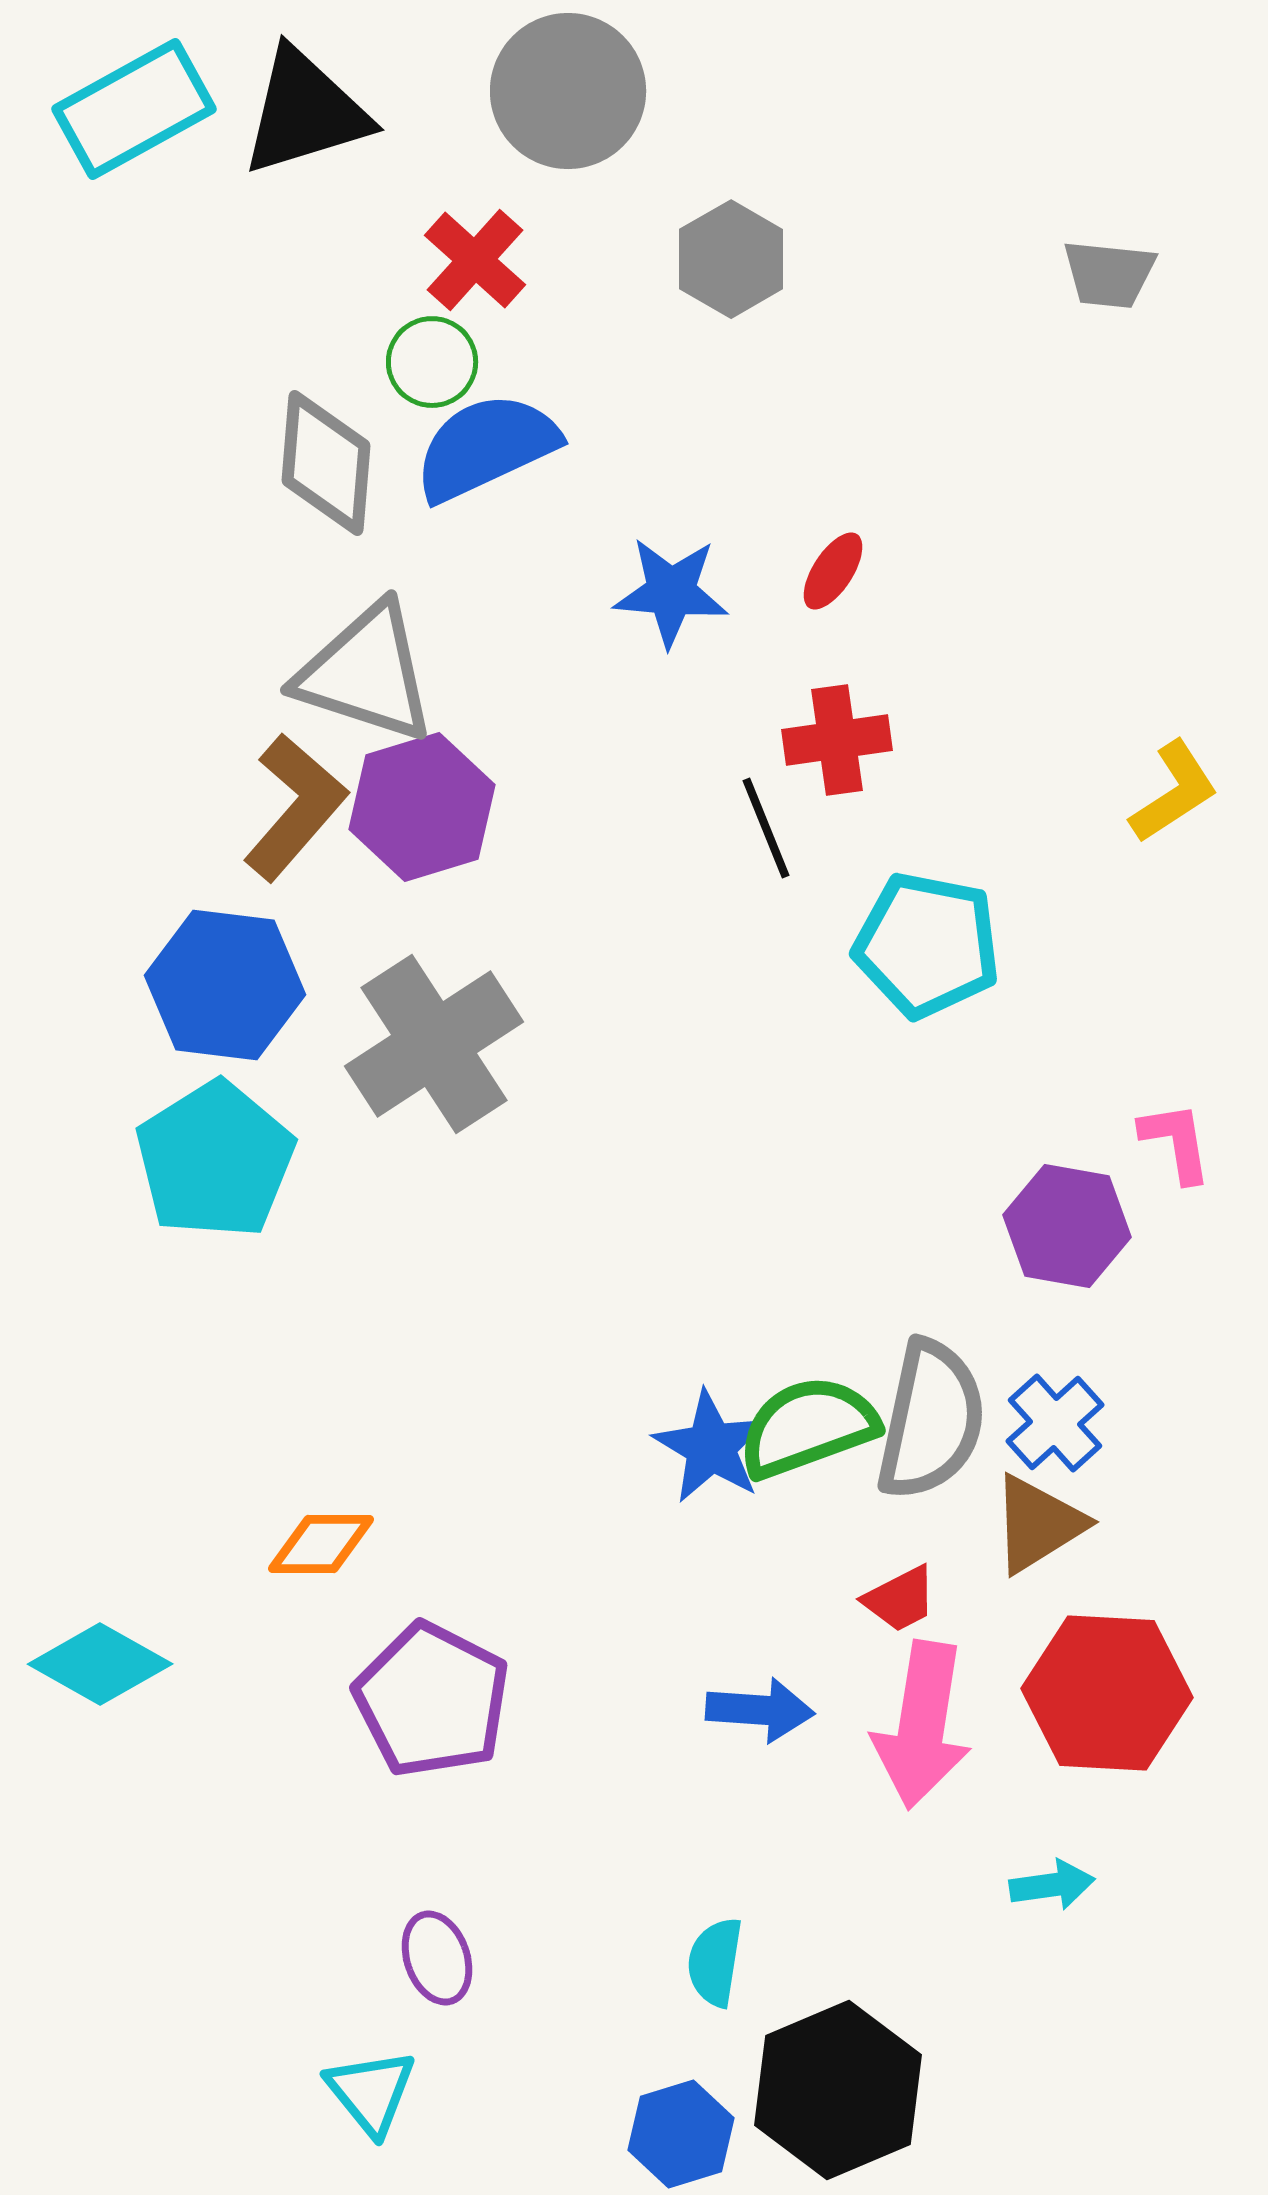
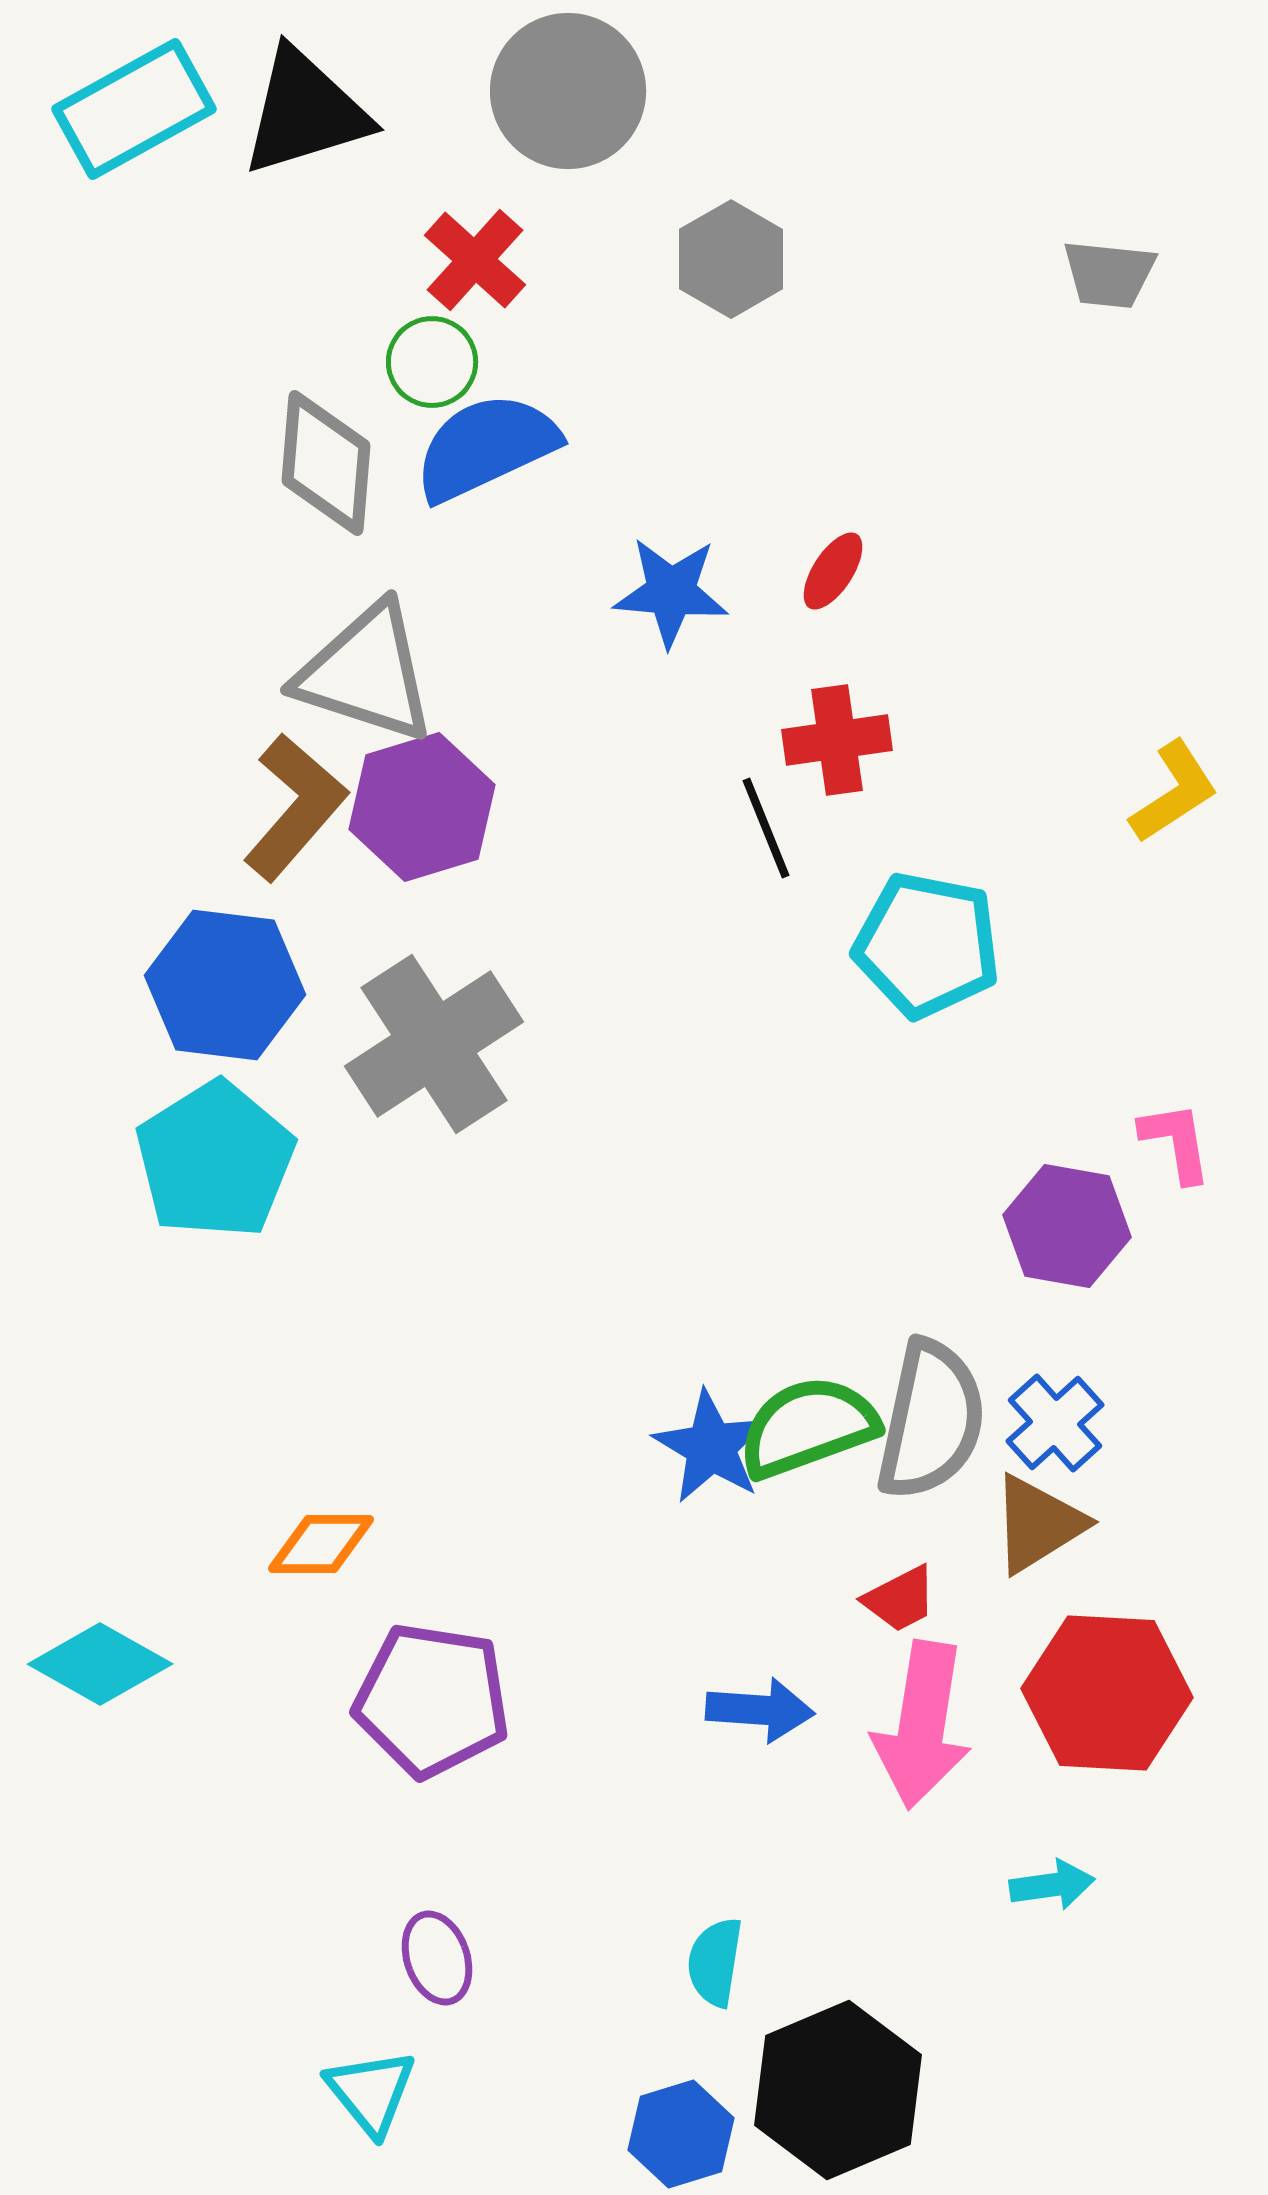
purple pentagon at (432, 1700): rotated 18 degrees counterclockwise
